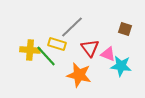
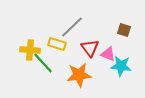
brown square: moved 1 px left, 1 px down
green line: moved 3 px left, 7 px down
orange star: rotated 20 degrees counterclockwise
